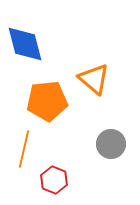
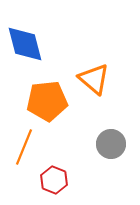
orange line: moved 2 px up; rotated 9 degrees clockwise
